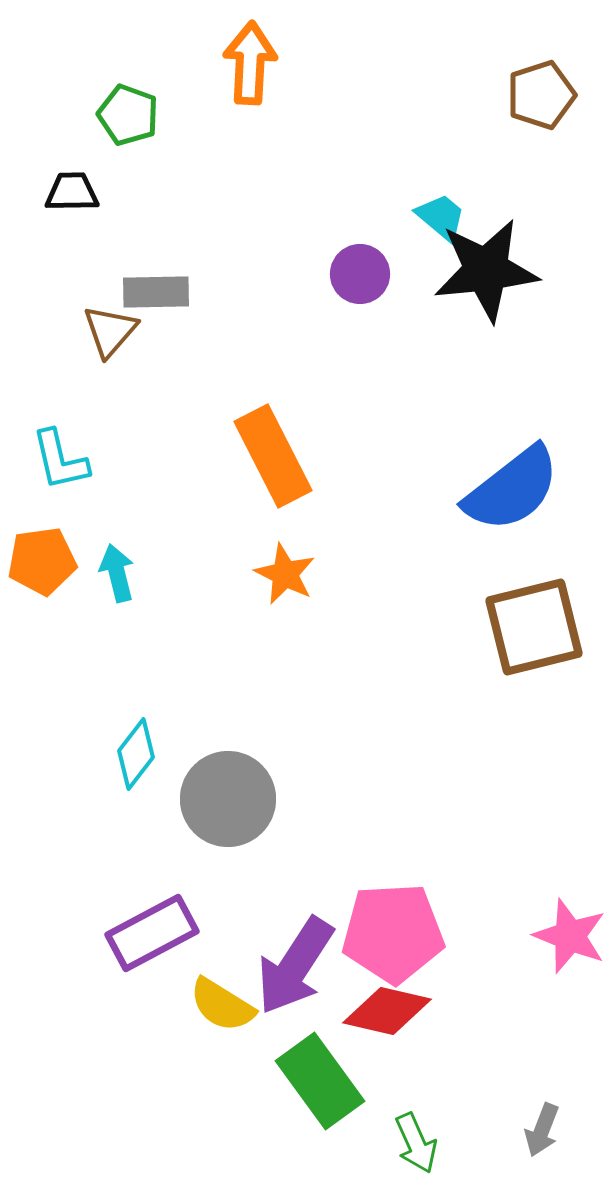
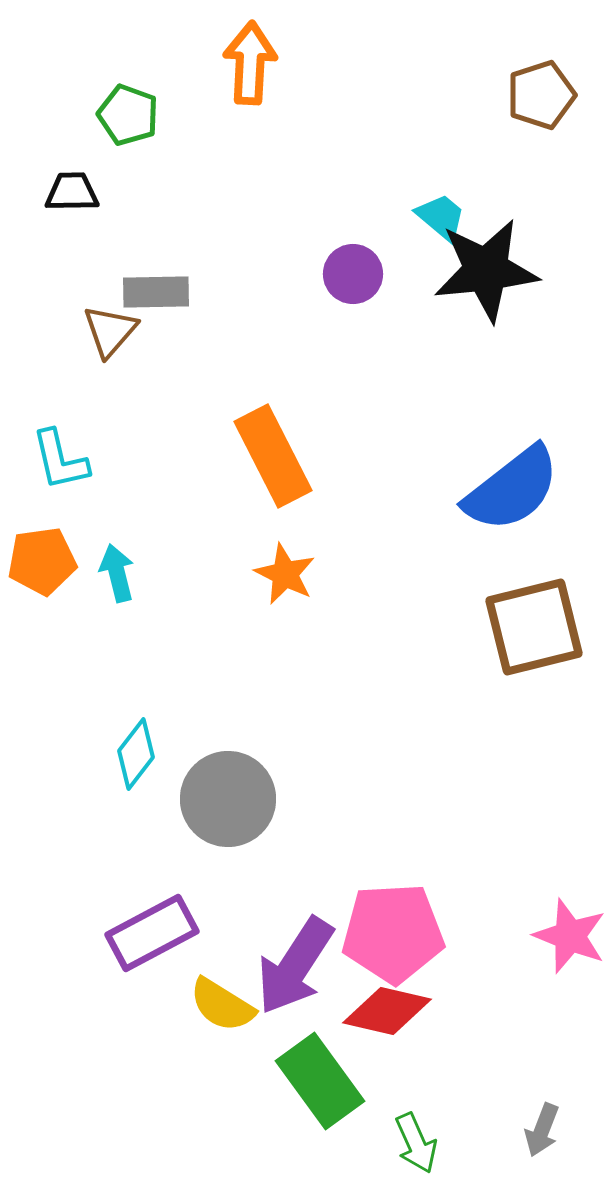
purple circle: moved 7 px left
